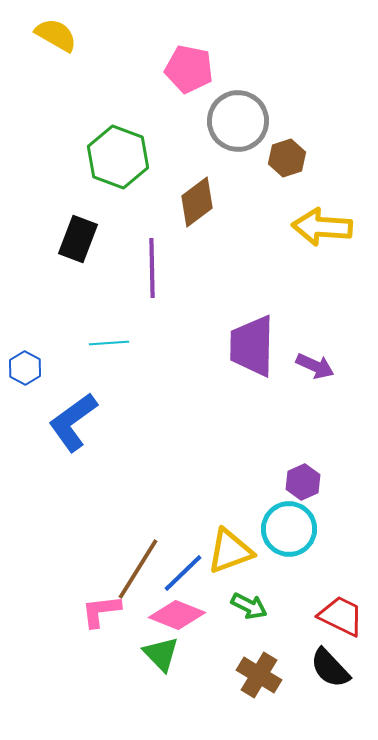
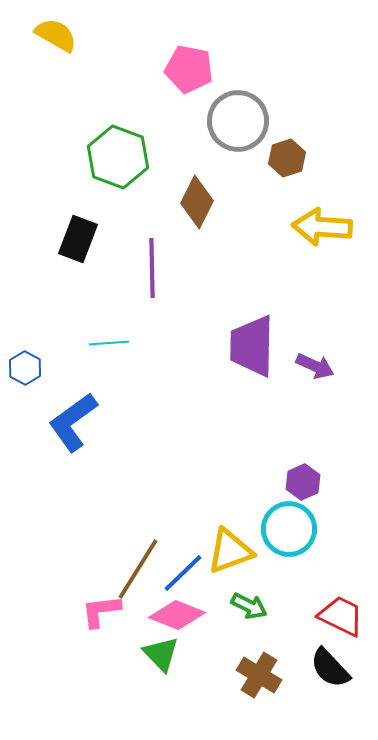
brown diamond: rotated 27 degrees counterclockwise
